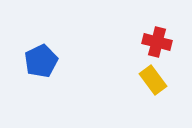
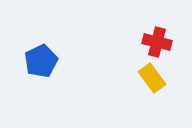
yellow rectangle: moved 1 px left, 2 px up
